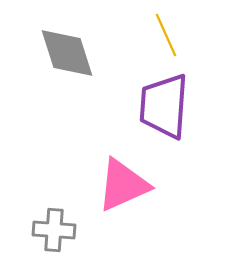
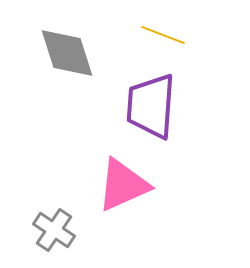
yellow line: moved 3 px left; rotated 45 degrees counterclockwise
purple trapezoid: moved 13 px left
gray cross: rotated 30 degrees clockwise
